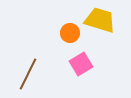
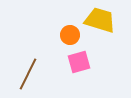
orange circle: moved 2 px down
pink square: moved 2 px left, 2 px up; rotated 15 degrees clockwise
